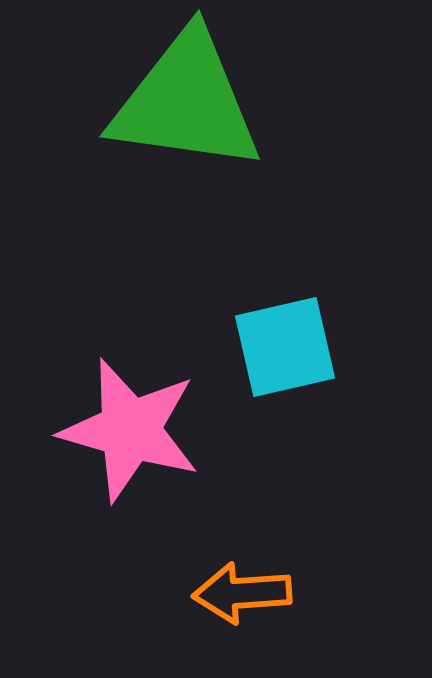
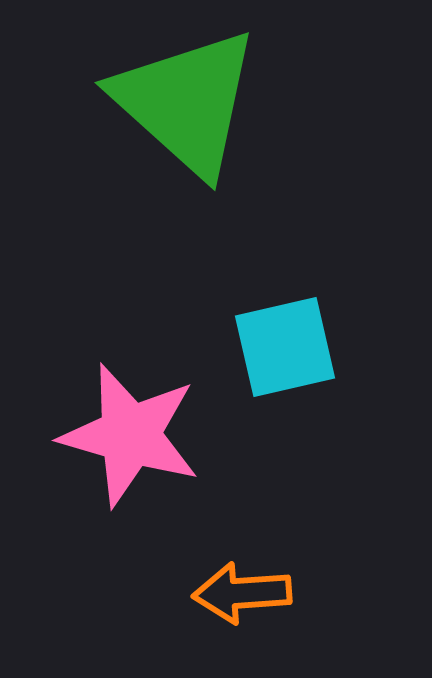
green triangle: rotated 34 degrees clockwise
pink star: moved 5 px down
